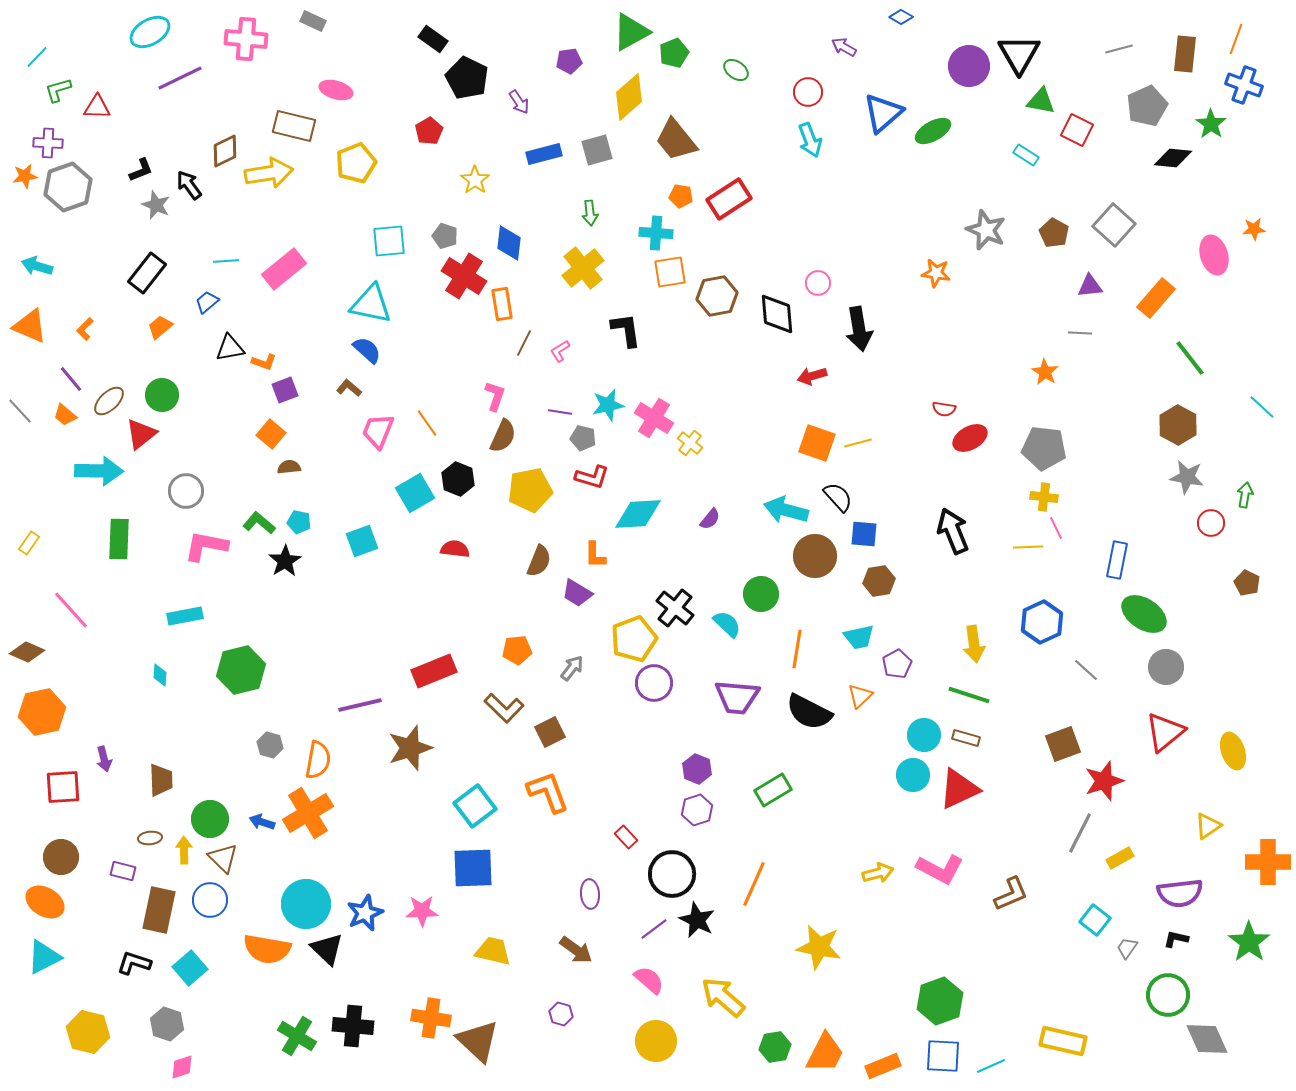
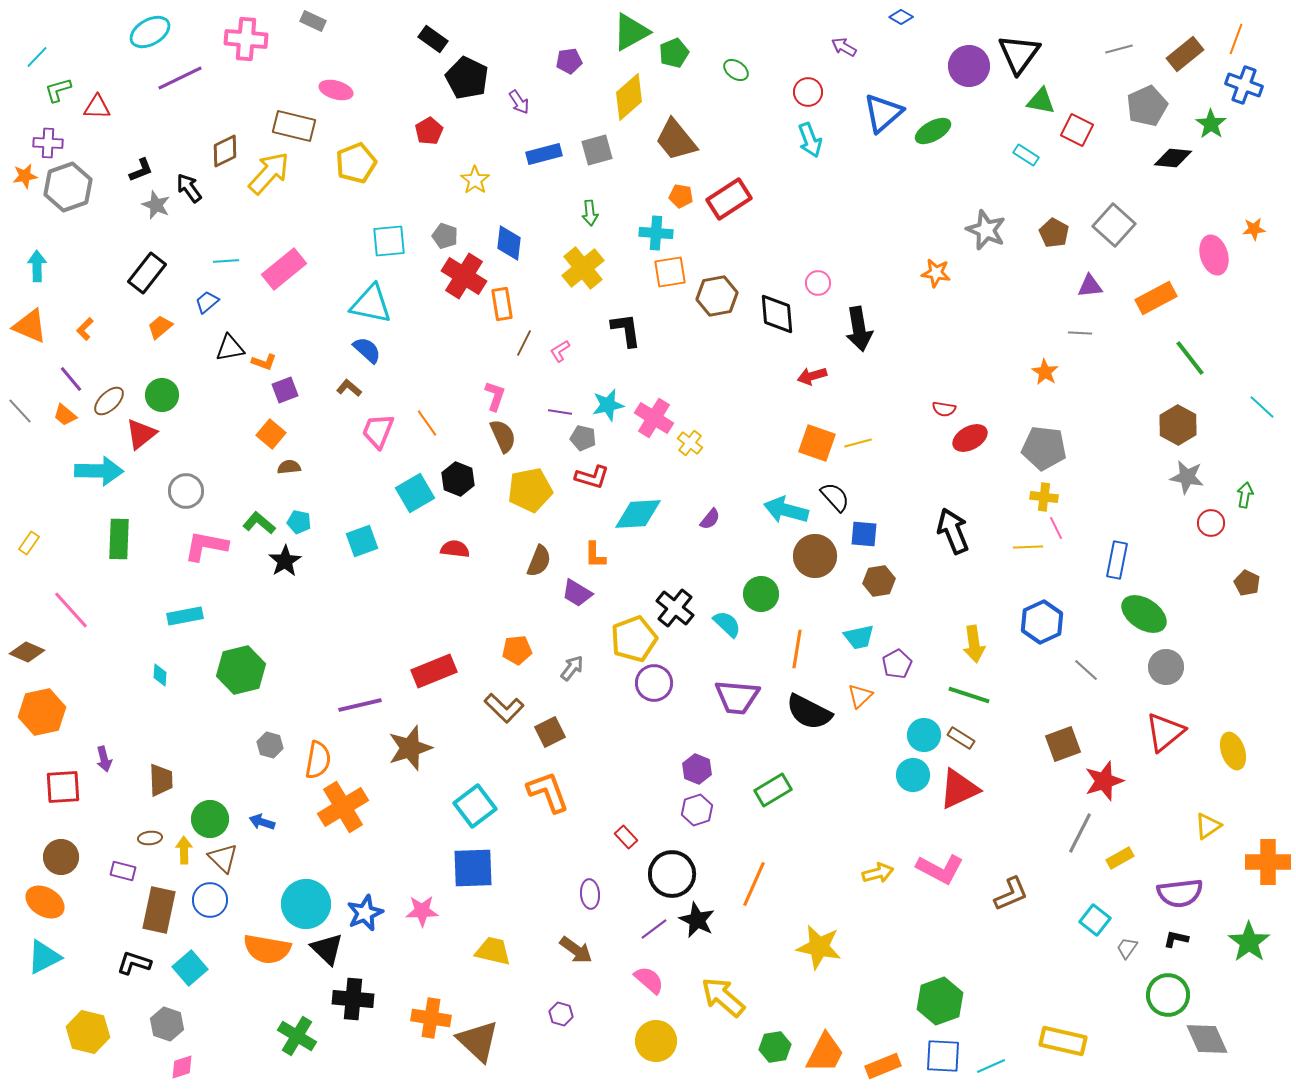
black triangle at (1019, 54): rotated 6 degrees clockwise
brown rectangle at (1185, 54): rotated 45 degrees clockwise
yellow arrow at (269, 173): rotated 39 degrees counterclockwise
black arrow at (189, 185): moved 3 px down
cyan arrow at (37, 266): rotated 72 degrees clockwise
orange rectangle at (1156, 298): rotated 21 degrees clockwise
brown semicircle at (503, 436): rotated 48 degrees counterclockwise
black semicircle at (838, 497): moved 3 px left
brown rectangle at (966, 738): moved 5 px left; rotated 16 degrees clockwise
orange cross at (308, 813): moved 35 px right, 6 px up
black cross at (353, 1026): moved 27 px up
